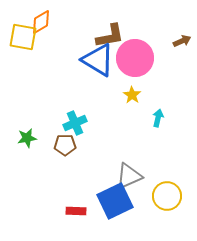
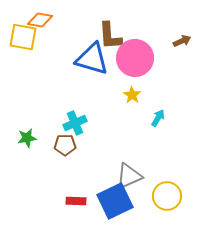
orange diamond: moved 1 px left, 2 px up; rotated 40 degrees clockwise
brown L-shape: rotated 96 degrees clockwise
blue triangle: moved 6 px left, 1 px up; rotated 15 degrees counterclockwise
cyan arrow: rotated 18 degrees clockwise
red rectangle: moved 10 px up
